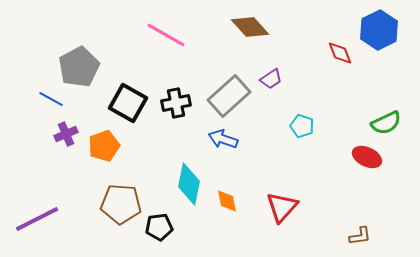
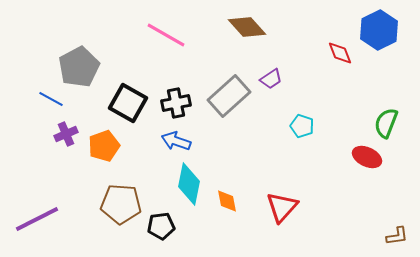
brown diamond: moved 3 px left
green semicircle: rotated 136 degrees clockwise
blue arrow: moved 47 px left, 2 px down
black pentagon: moved 2 px right, 1 px up
brown L-shape: moved 37 px right
